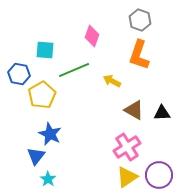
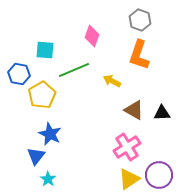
yellow triangle: moved 2 px right, 2 px down
